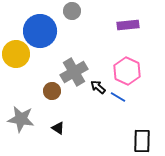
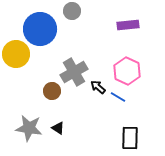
blue circle: moved 2 px up
gray star: moved 8 px right, 9 px down
black rectangle: moved 12 px left, 3 px up
